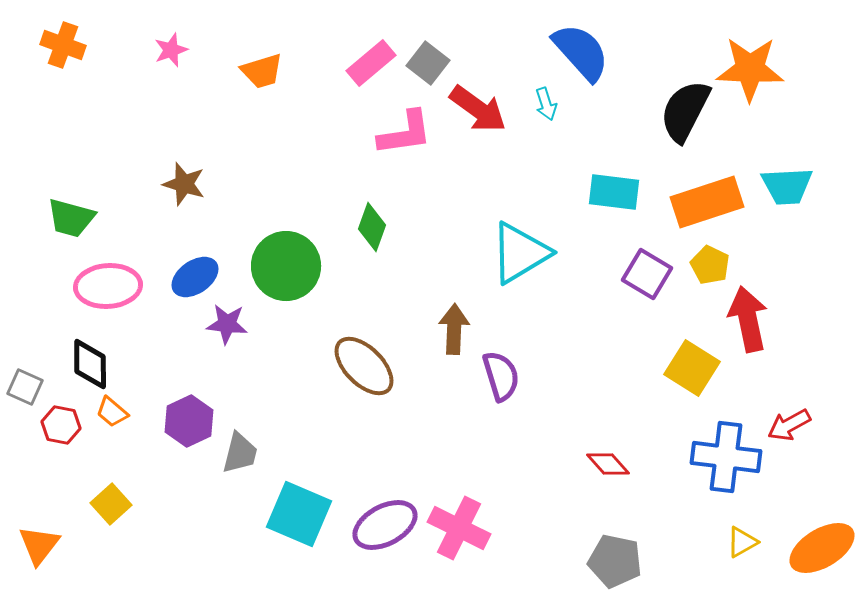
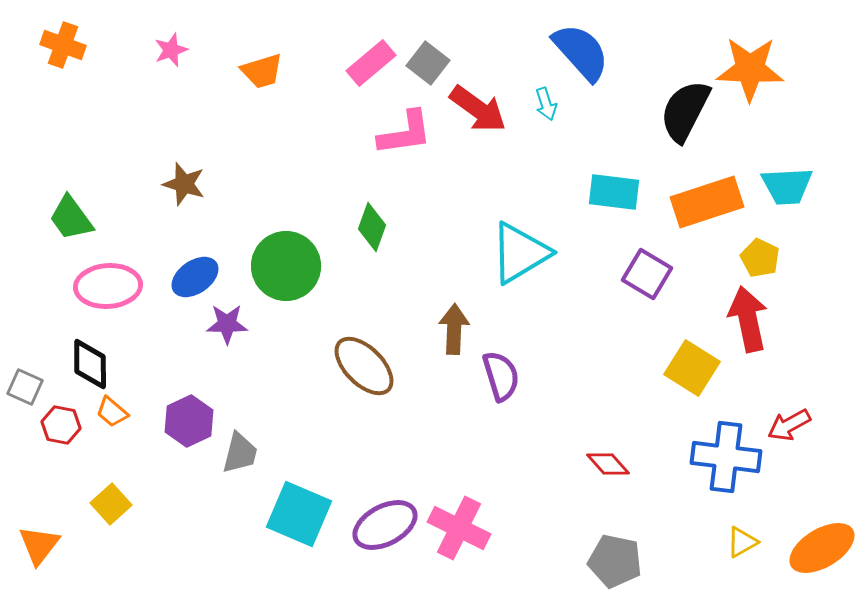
green trapezoid at (71, 218): rotated 39 degrees clockwise
yellow pentagon at (710, 265): moved 50 px right, 7 px up
purple star at (227, 324): rotated 6 degrees counterclockwise
